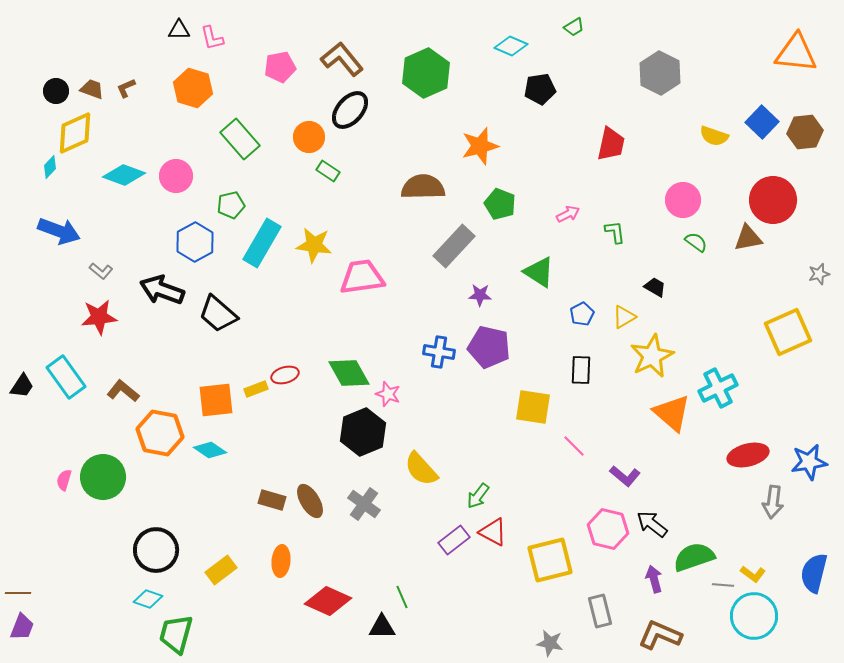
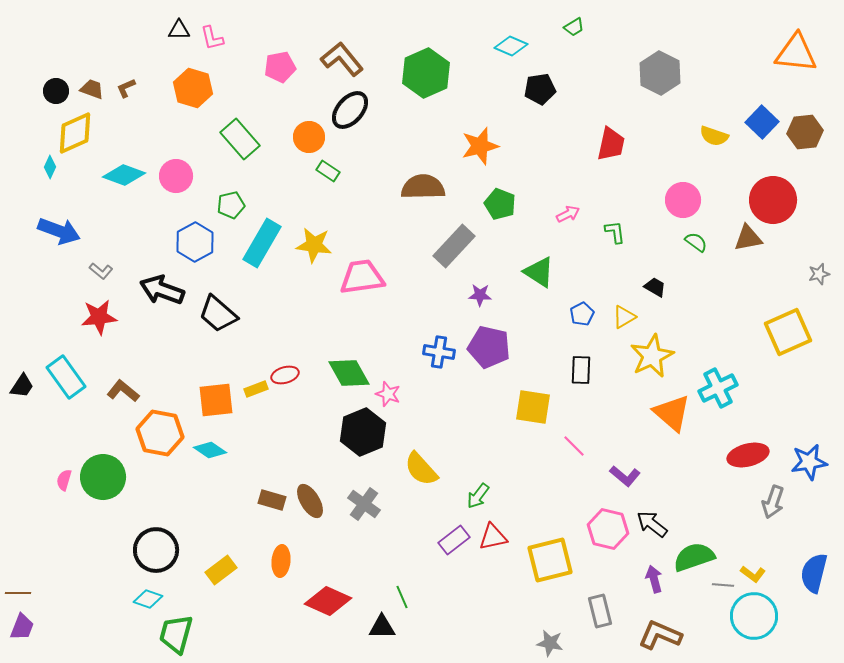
cyan diamond at (50, 167): rotated 20 degrees counterclockwise
gray arrow at (773, 502): rotated 12 degrees clockwise
red triangle at (493, 532): moved 5 px down; rotated 40 degrees counterclockwise
